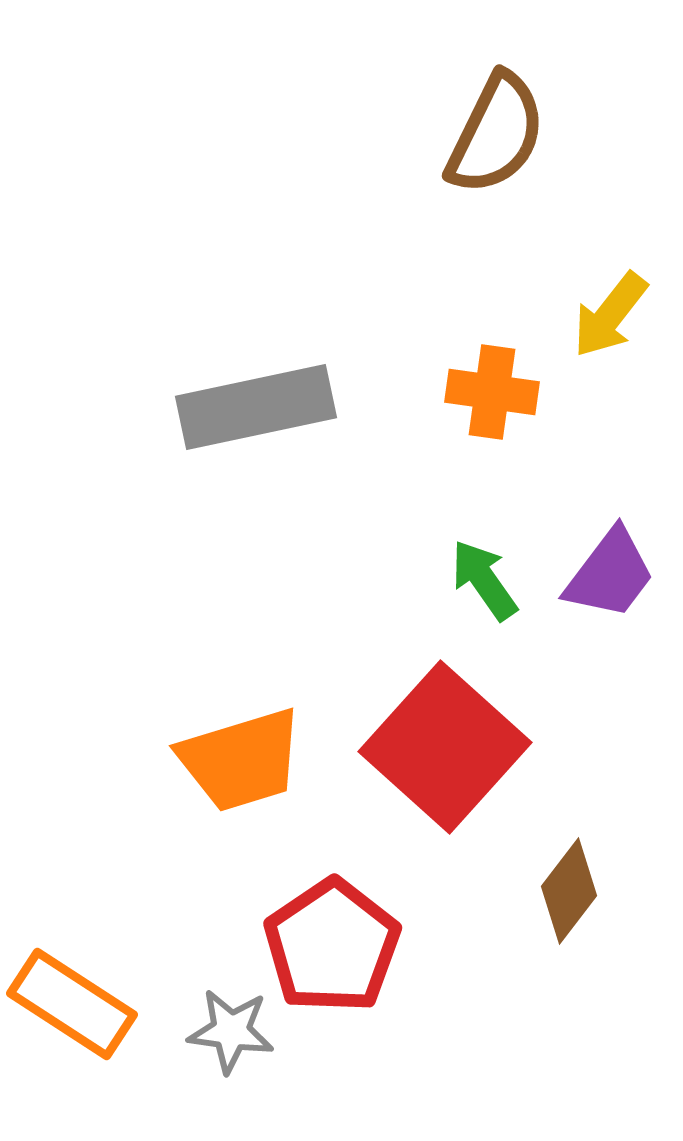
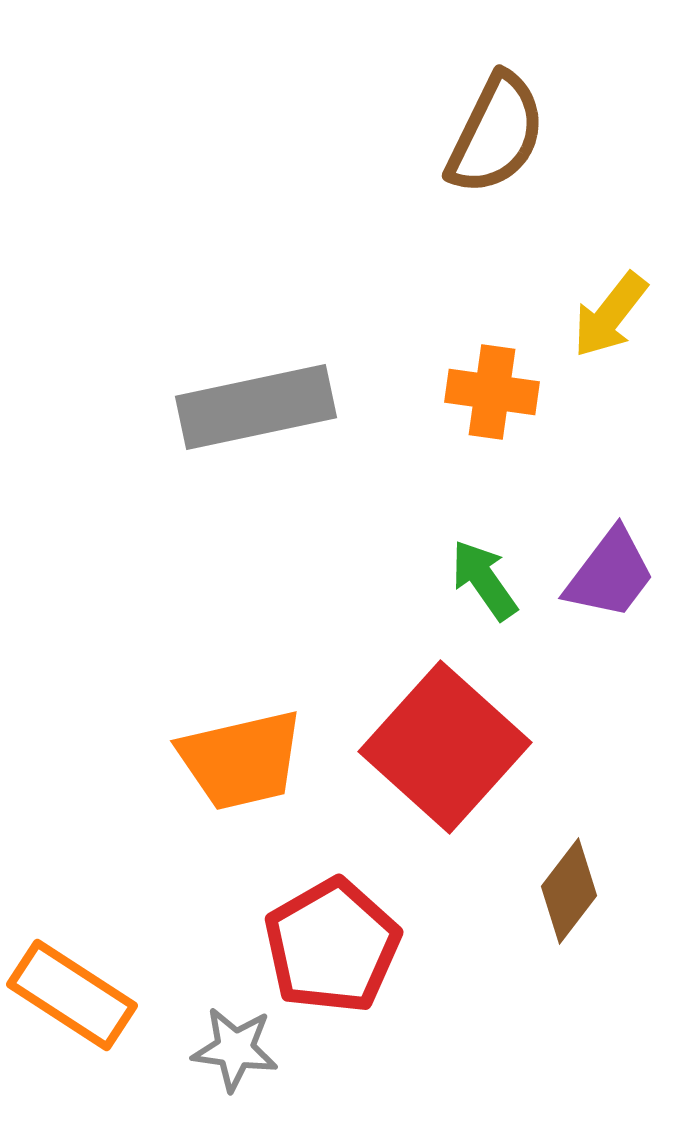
orange trapezoid: rotated 4 degrees clockwise
red pentagon: rotated 4 degrees clockwise
orange rectangle: moved 9 px up
gray star: moved 4 px right, 18 px down
